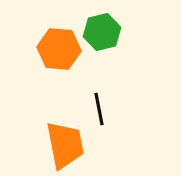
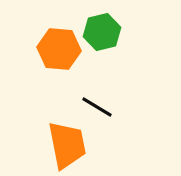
black line: moved 2 px left, 2 px up; rotated 48 degrees counterclockwise
orange trapezoid: moved 2 px right
